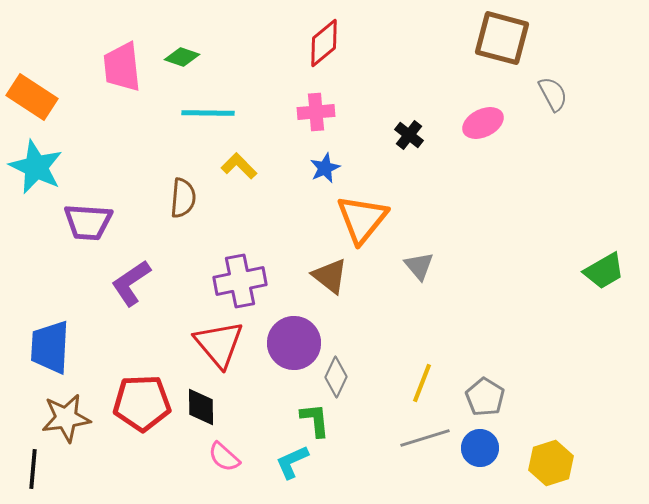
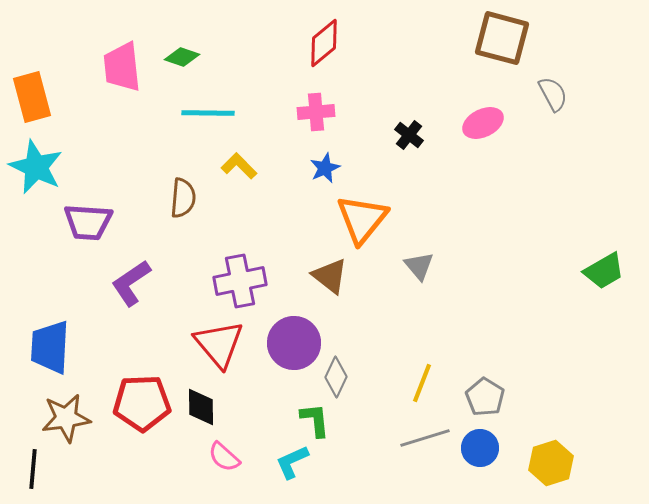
orange rectangle: rotated 42 degrees clockwise
